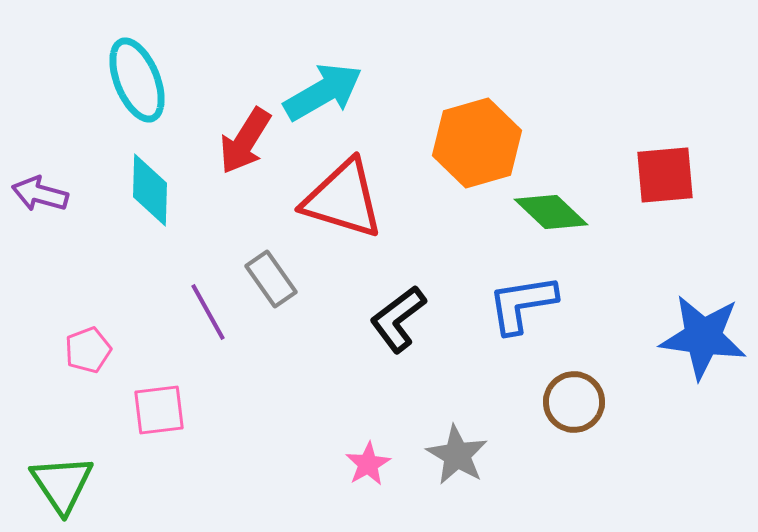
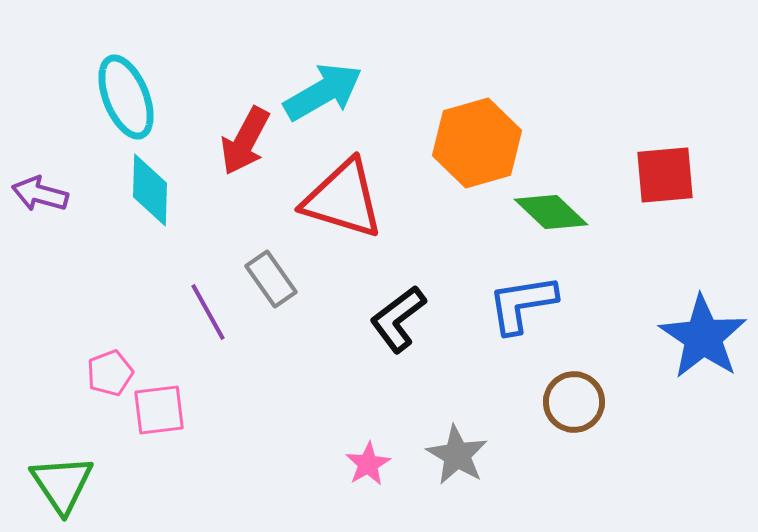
cyan ellipse: moved 11 px left, 17 px down
red arrow: rotated 4 degrees counterclockwise
blue star: rotated 26 degrees clockwise
pink pentagon: moved 22 px right, 23 px down
